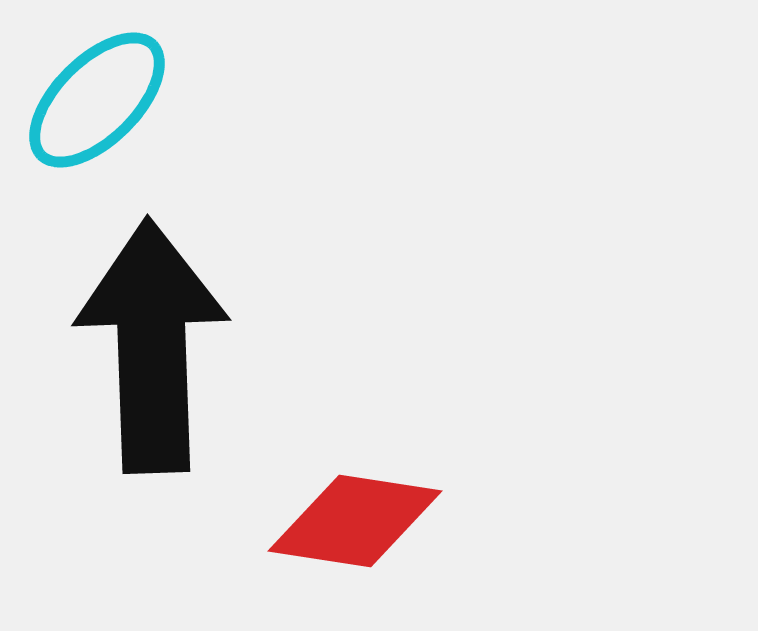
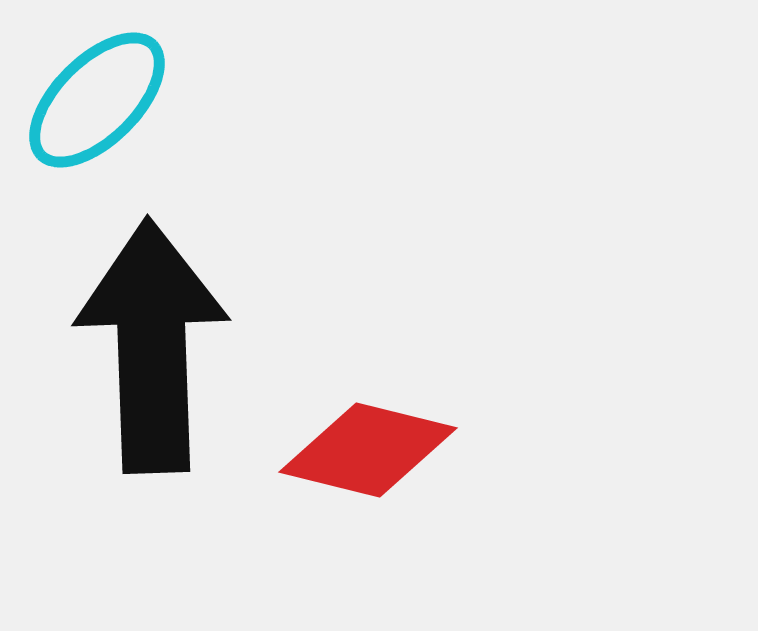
red diamond: moved 13 px right, 71 px up; rotated 5 degrees clockwise
